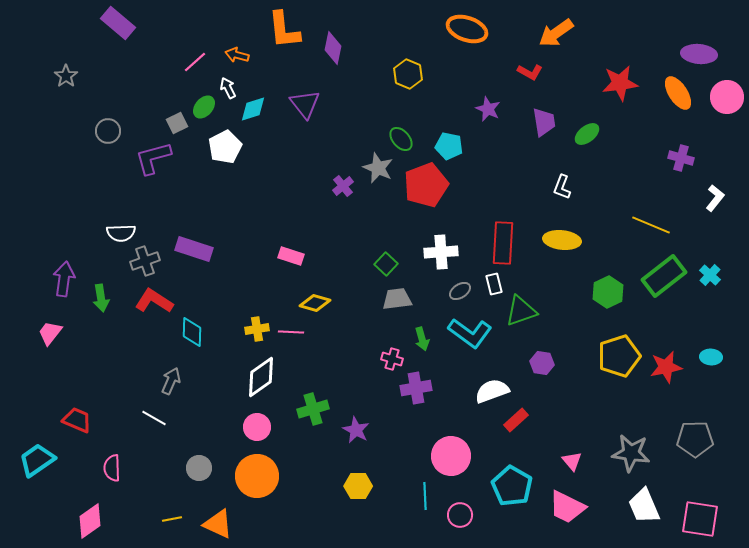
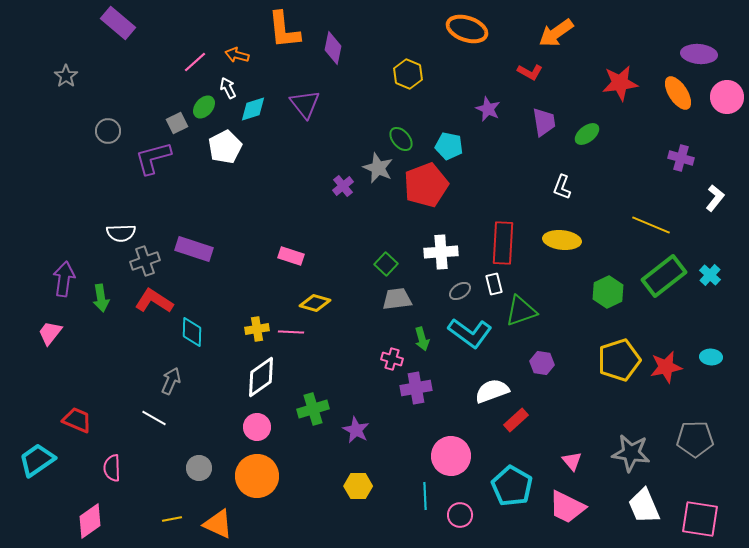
yellow pentagon at (619, 356): moved 4 px down
